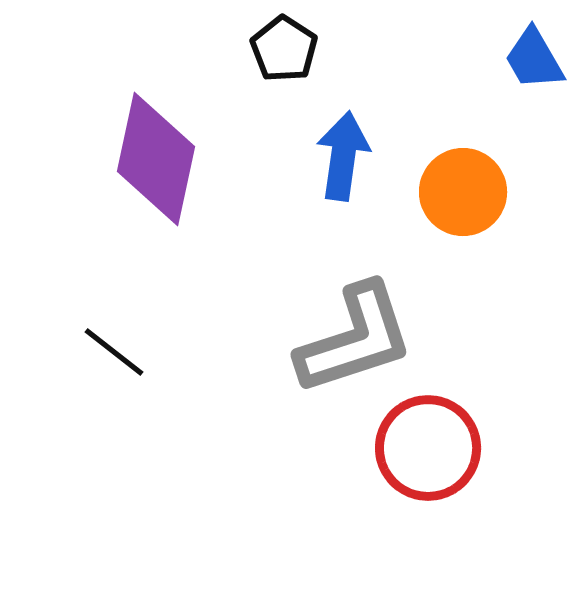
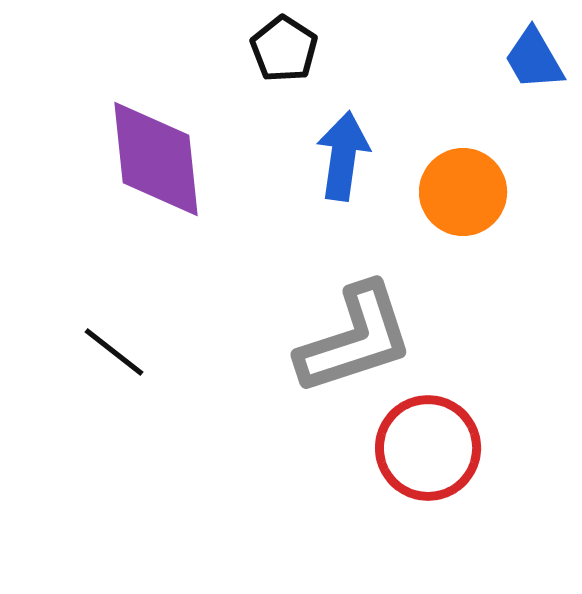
purple diamond: rotated 18 degrees counterclockwise
